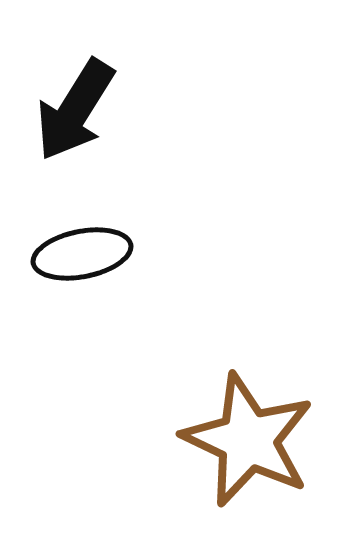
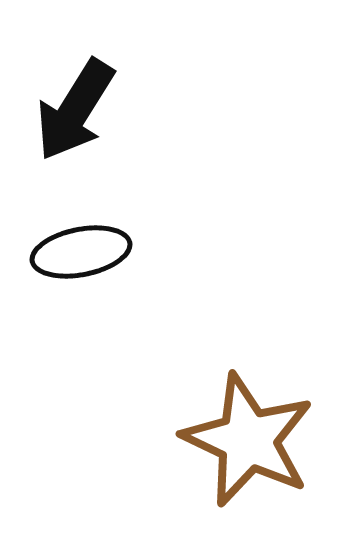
black ellipse: moved 1 px left, 2 px up
